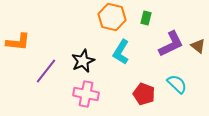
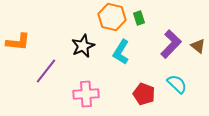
green rectangle: moved 7 px left; rotated 32 degrees counterclockwise
purple L-shape: rotated 20 degrees counterclockwise
black star: moved 15 px up
pink cross: rotated 15 degrees counterclockwise
